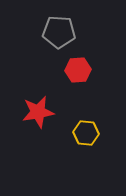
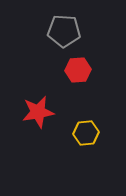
gray pentagon: moved 5 px right, 1 px up
yellow hexagon: rotated 10 degrees counterclockwise
